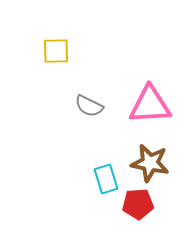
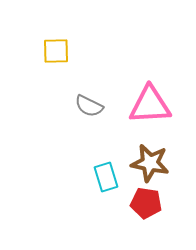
cyan rectangle: moved 2 px up
red pentagon: moved 8 px right, 1 px up; rotated 12 degrees clockwise
